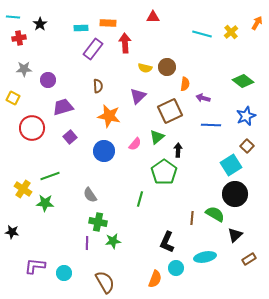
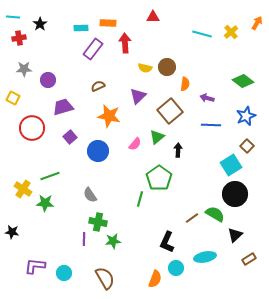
brown semicircle at (98, 86): rotated 112 degrees counterclockwise
purple arrow at (203, 98): moved 4 px right
brown square at (170, 111): rotated 15 degrees counterclockwise
blue circle at (104, 151): moved 6 px left
green pentagon at (164, 172): moved 5 px left, 6 px down
brown line at (192, 218): rotated 48 degrees clockwise
purple line at (87, 243): moved 3 px left, 4 px up
brown semicircle at (105, 282): moved 4 px up
